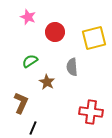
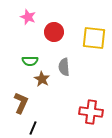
red circle: moved 1 px left
yellow square: rotated 20 degrees clockwise
green semicircle: rotated 147 degrees counterclockwise
gray semicircle: moved 8 px left
brown star: moved 5 px left, 3 px up
